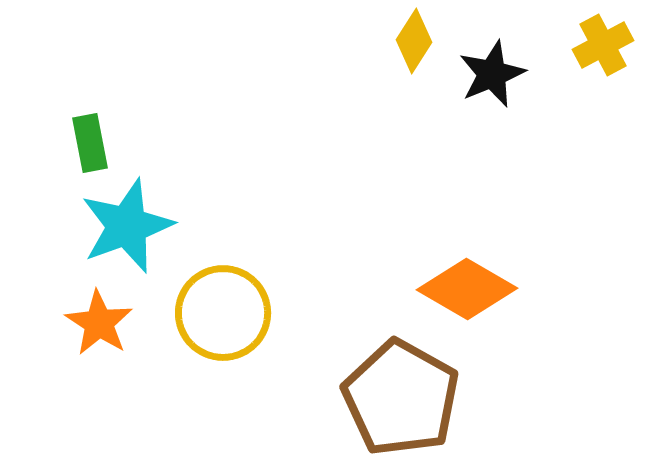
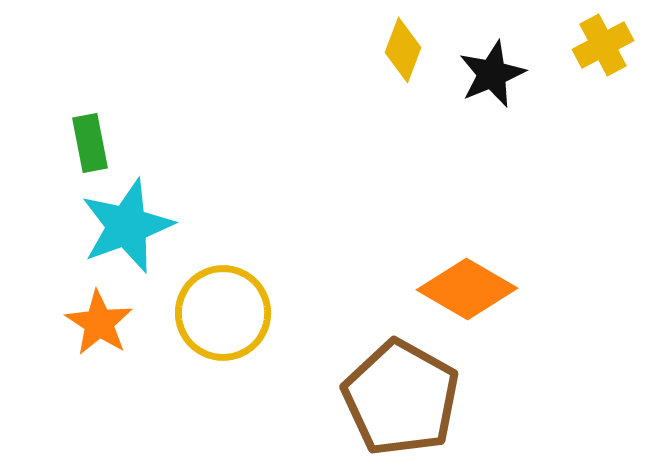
yellow diamond: moved 11 px left, 9 px down; rotated 12 degrees counterclockwise
